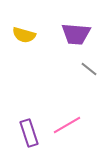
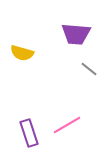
yellow semicircle: moved 2 px left, 18 px down
